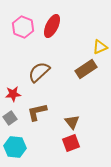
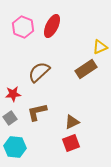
brown triangle: rotated 42 degrees clockwise
